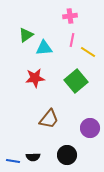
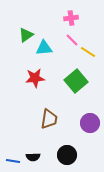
pink cross: moved 1 px right, 2 px down
pink line: rotated 56 degrees counterclockwise
brown trapezoid: rotated 30 degrees counterclockwise
purple circle: moved 5 px up
